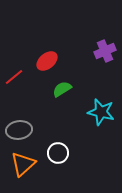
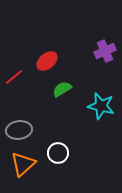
cyan star: moved 6 px up
